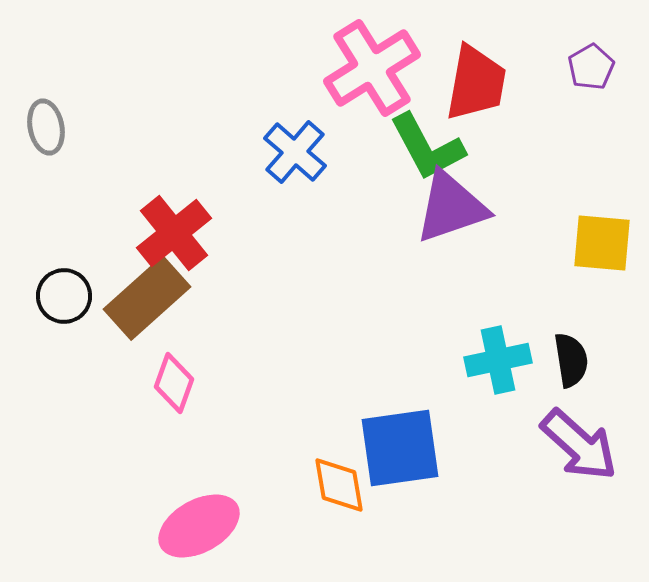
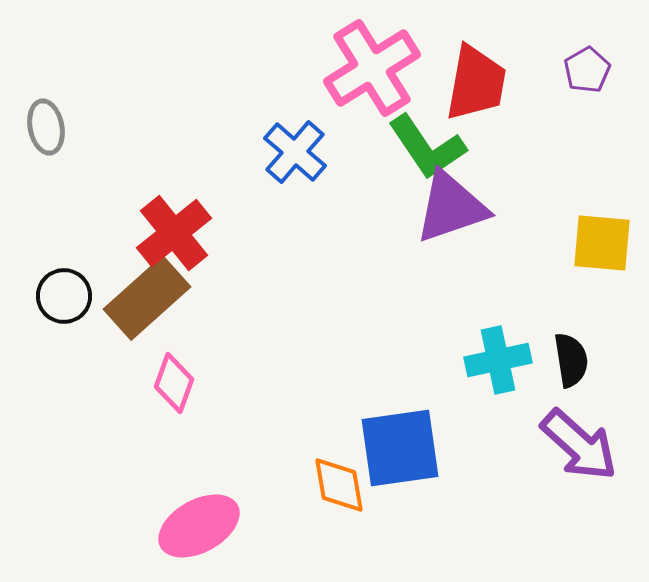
purple pentagon: moved 4 px left, 3 px down
green L-shape: rotated 6 degrees counterclockwise
